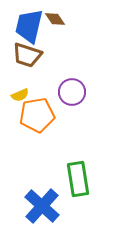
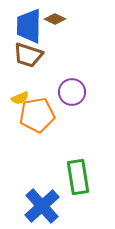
brown diamond: rotated 30 degrees counterclockwise
blue trapezoid: rotated 12 degrees counterclockwise
brown trapezoid: moved 1 px right
yellow semicircle: moved 3 px down
green rectangle: moved 2 px up
blue cross: rotated 6 degrees clockwise
